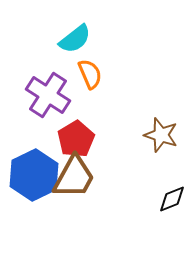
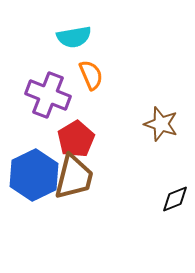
cyan semicircle: moved 1 px left, 2 px up; rotated 28 degrees clockwise
orange semicircle: moved 1 px right, 1 px down
purple cross: rotated 12 degrees counterclockwise
brown star: moved 11 px up
brown trapezoid: rotated 15 degrees counterclockwise
black diamond: moved 3 px right
